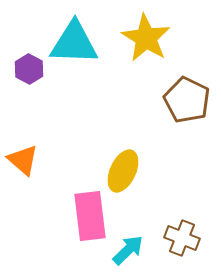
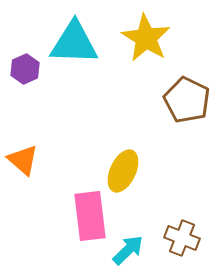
purple hexagon: moved 4 px left; rotated 8 degrees clockwise
